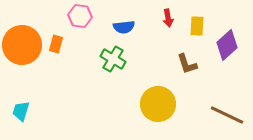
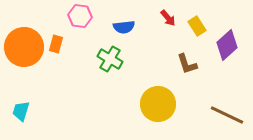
red arrow: rotated 30 degrees counterclockwise
yellow rectangle: rotated 36 degrees counterclockwise
orange circle: moved 2 px right, 2 px down
green cross: moved 3 px left
